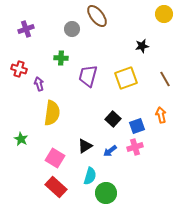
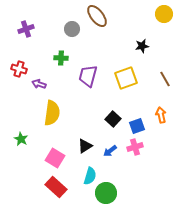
purple arrow: rotated 56 degrees counterclockwise
